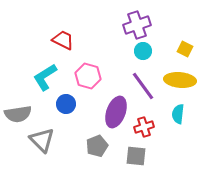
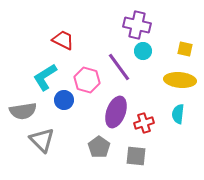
purple cross: rotated 32 degrees clockwise
yellow square: rotated 14 degrees counterclockwise
pink hexagon: moved 1 px left, 4 px down
purple line: moved 24 px left, 19 px up
blue circle: moved 2 px left, 4 px up
gray semicircle: moved 5 px right, 3 px up
red cross: moved 4 px up
gray pentagon: moved 2 px right, 1 px down; rotated 15 degrees counterclockwise
